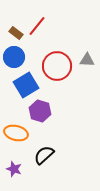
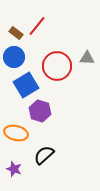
gray triangle: moved 2 px up
